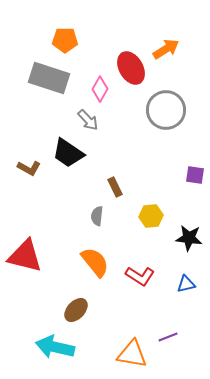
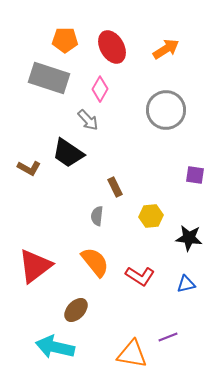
red ellipse: moved 19 px left, 21 px up
red triangle: moved 10 px right, 10 px down; rotated 51 degrees counterclockwise
